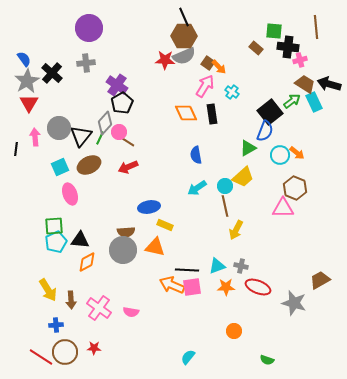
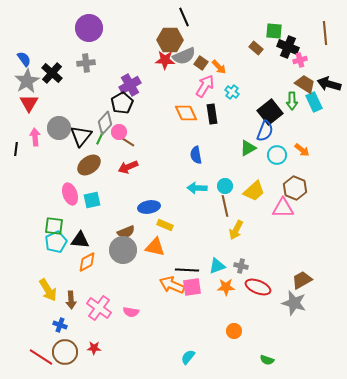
brown line at (316, 27): moved 9 px right, 6 px down
brown hexagon at (184, 36): moved 14 px left, 4 px down
black cross at (288, 47): rotated 15 degrees clockwise
brown square at (208, 63): moved 7 px left
purple cross at (117, 85): moved 13 px right; rotated 25 degrees clockwise
green arrow at (292, 101): rotated 126 degrees clockwise
orange arrow at (297, 153): moved 5 px right, 3 px up
cyan circle at (280, 155): moved 3 px left
brown ellipse at (89, 165): rotated 10 degrees counterclockwise
cyan square at (60, 167): moved 32 px right, 33 px down; rotated 12 degrees clockwise
yellow trapezoid at (243, 177): moved 11 px right, 14 px down
cyan arrow at (197, 188): rotated 36 degrees clockwise
green square at (54, 226): rotated 12 degrees clockwise
brown semicircle at (126, 232): rotated 18 degrees counterclockwise
brown trapezoid at (320, 280): moved 18 px left
blue cross at (56, 325): moved 4 px right; rotated 24 degrees clockwise
